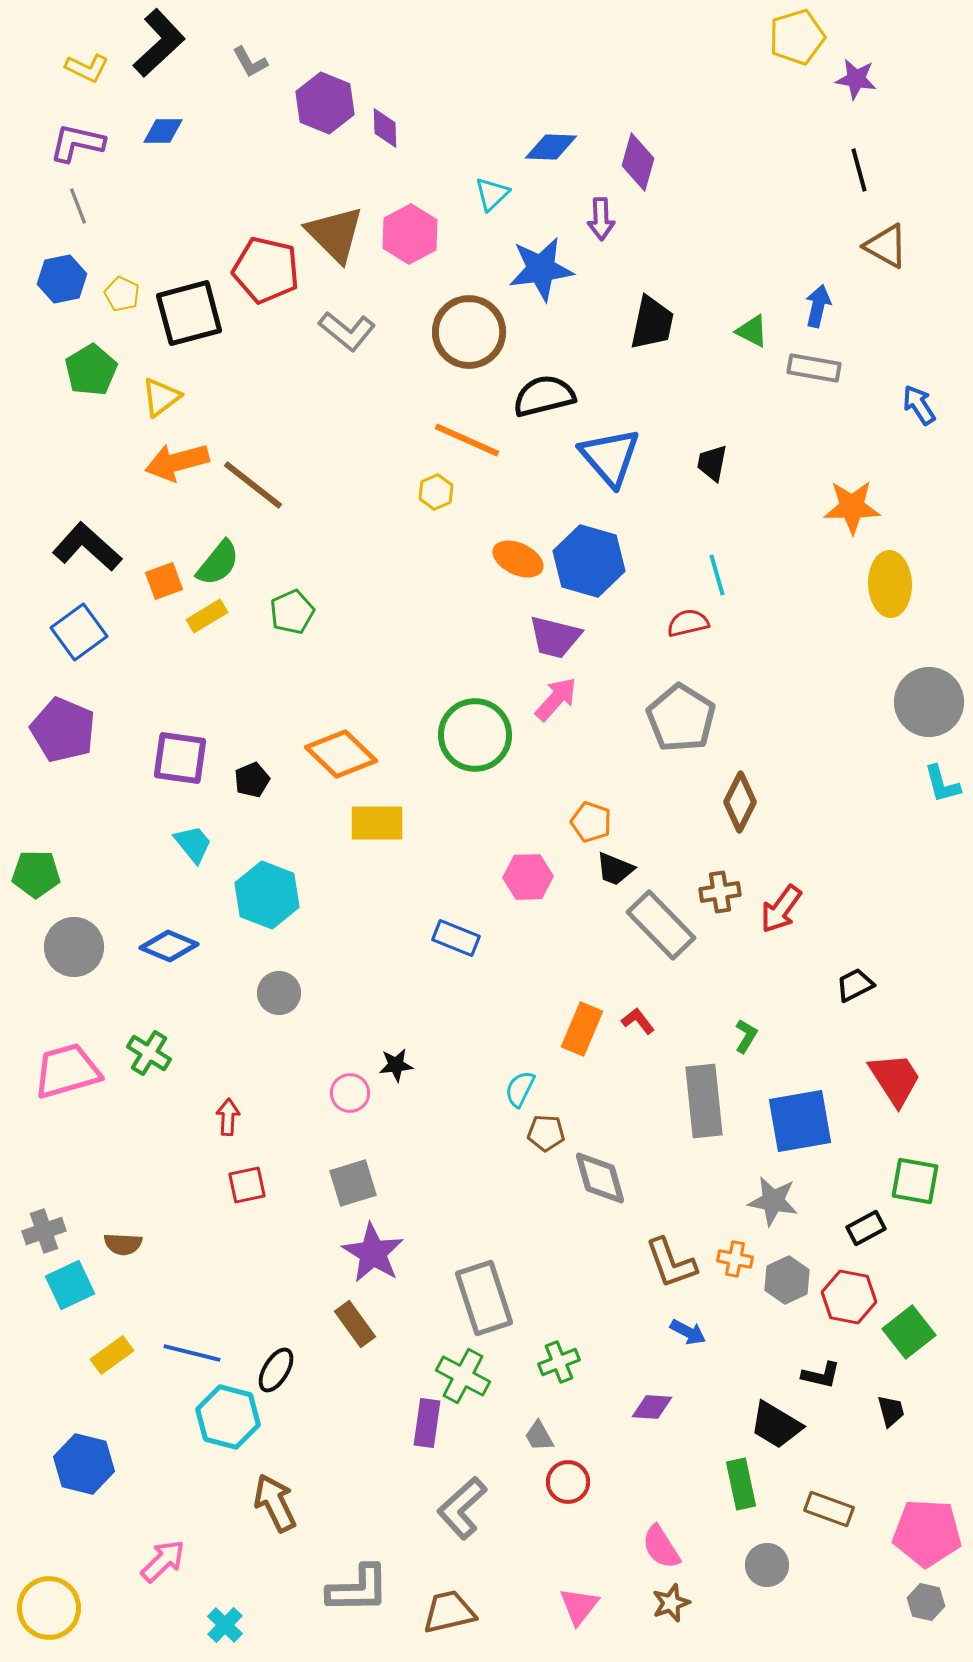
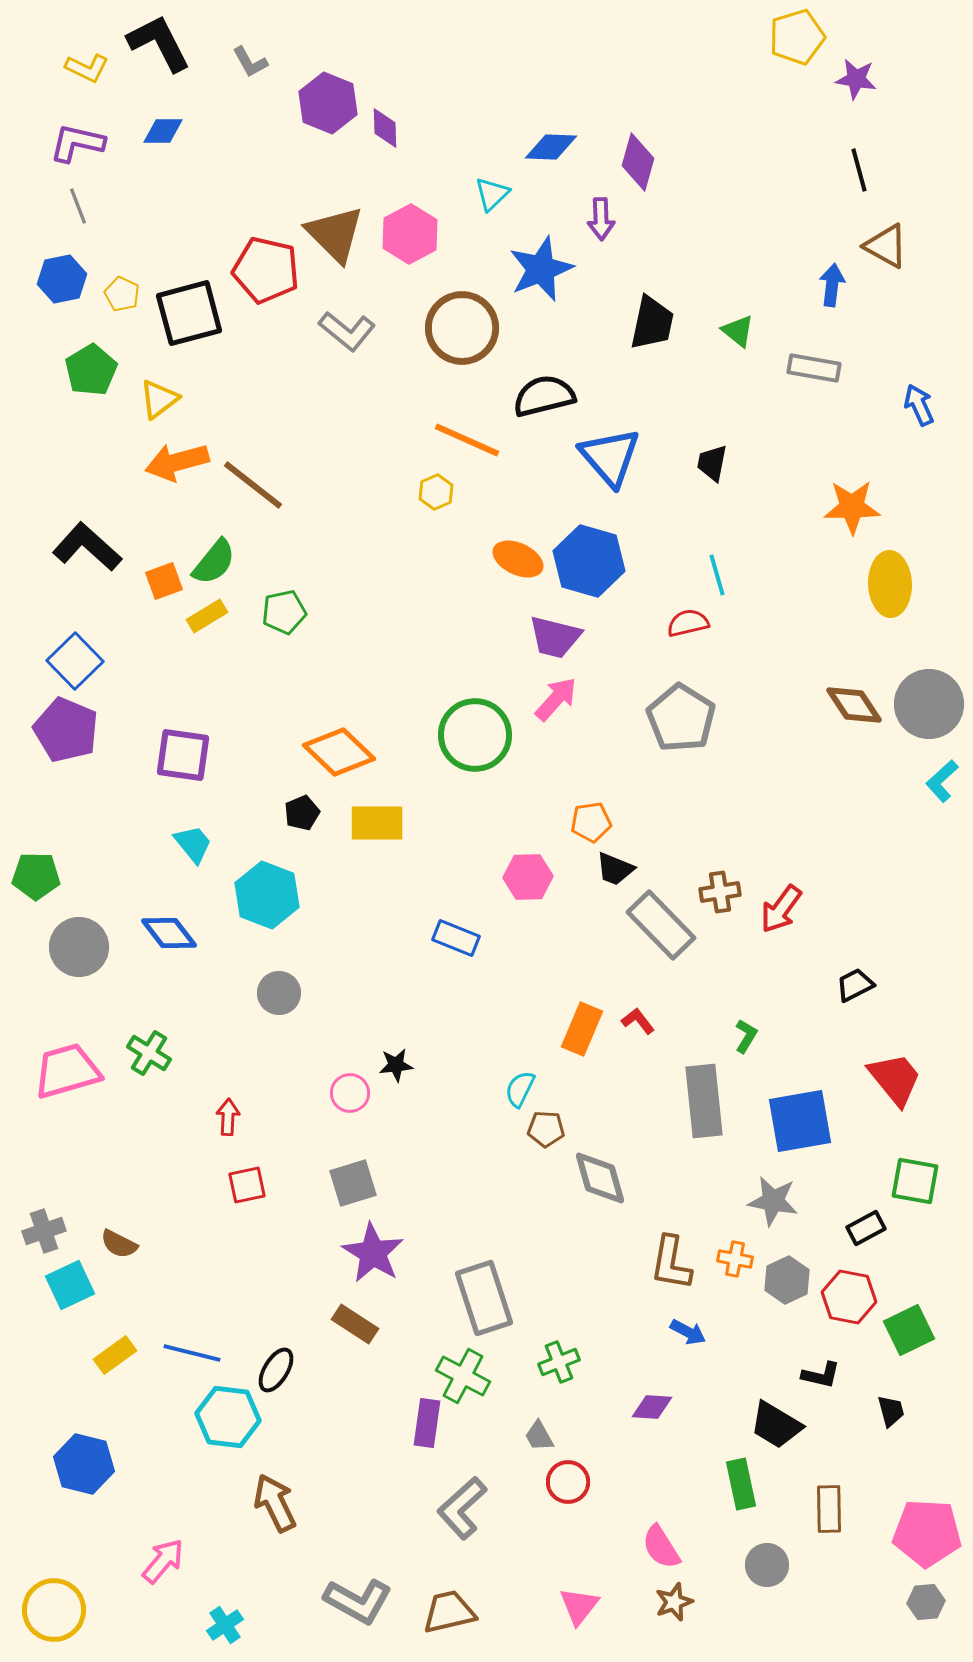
black L-shape at (159, 43): rotated 74 degrees counterclockwise
purple hexagon at (325, 103): moved 3 px right
blue star at (541, 269): rotated 14 degrees counterclockwise
blue arrow at (818, 306): moved 14 px right, 21 px up; rotated 6 degrees counterclockwise
green triangle at (752, 331): moved 14 px left; rotated 12 degrees clockwise
brown circle at (469, 332): moved 7 px left, 4 px up
yellow triangle at (161, 397): moved 2 px left, 2 px down
blue arrow at (919, 405): rotated 9 degrees clockwise
green semicircle at (218, 563): moved 4 px left, 1 px up
green pentagon at (292, 612): moved 8 px left; rotated 12 degrees clockwise
blue square at (79, 632): moved 4 px left, 29 px down; rotated 8 degrees counterclockwise
gray circle at (929, 702): moved 2 px down
purple pentagon at (63, 730): moved 3 px right
orange diamond at (341, 754): moved 2 px left, 2 px up
purple square at (180, 758): moved 3 px right, 3 px up
black pentagon at (252, 780): moved 50 px right, 33 px down
cyan L-shape at (942, 784): moved 3 px up; rotated 63 degrees clockwise
brown diamond at (740, 802): moved 114 px right, 97 px up; rotated 60 degrees counterclockwise
orange pentagon at (591, 822): rotated 27 degrees counterclockwise
green pentagon at (36, 874): moved 2 px down
blue diamond at (169, 946): moved 13 px up; rotated 30 degrees clockwise
gray circle at (74, 947): moved 5 px right
red trapezoid at (895, 1079): rotated 6 degrees counterclockwise
brown pentagon at (546, 1133): moved 4 px up
brown semicircle at (123, 1244): moved 4 px left; rotated 24 degrees clockwise
brown L-shape at (671, 1263): rotated 30 degrees clockwise
brown rectangle at (355, 1324): rotated 21 degrees counterclockwise
green square at (909, 1332): moved 2 px up; rotated 12 degrees clockwise
yellow rectangle at (112, 1355): moved 3 px right
cyan hexagon at (228, 1417): rotated 8 degrees counterclockwise
brown rectangle at (829, 1509): rotated 69 degrees clockwise
pink arrow at (163, 1561): rotated 6 degrees counterclockwise
gray L-shape at (358, 1589): moved 12 px down; rotated 30 degrees clockwise
gray hexagon at (926, 1602): rotated 18 degrees counterclockwise
brown star at (671, 1603): moved 3 px right, 1 px up
yellow circle at (49, 1608): moved 5 px right, 2 px down
cyan cross at (225, 1625): rotated 12 degrees clockwise
